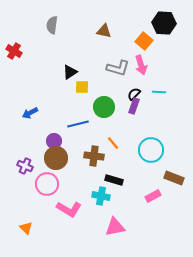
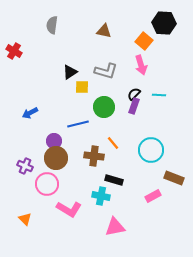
gray L-shape: moved 12 px left, 3 px down
cyan line: moved 3 px down
orange triangle: moved 1 px left, 9 px up
